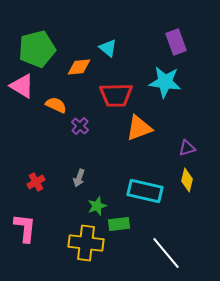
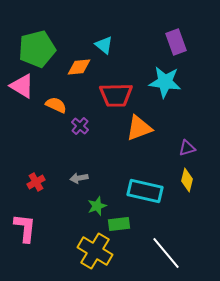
cyan triangle: moved 4 px left, 3 px up
gray arrow: rotated 60 degrees clockwise
yellow cross: moved 9 px right, 8 px down; rotated 24 degrees clockwise
